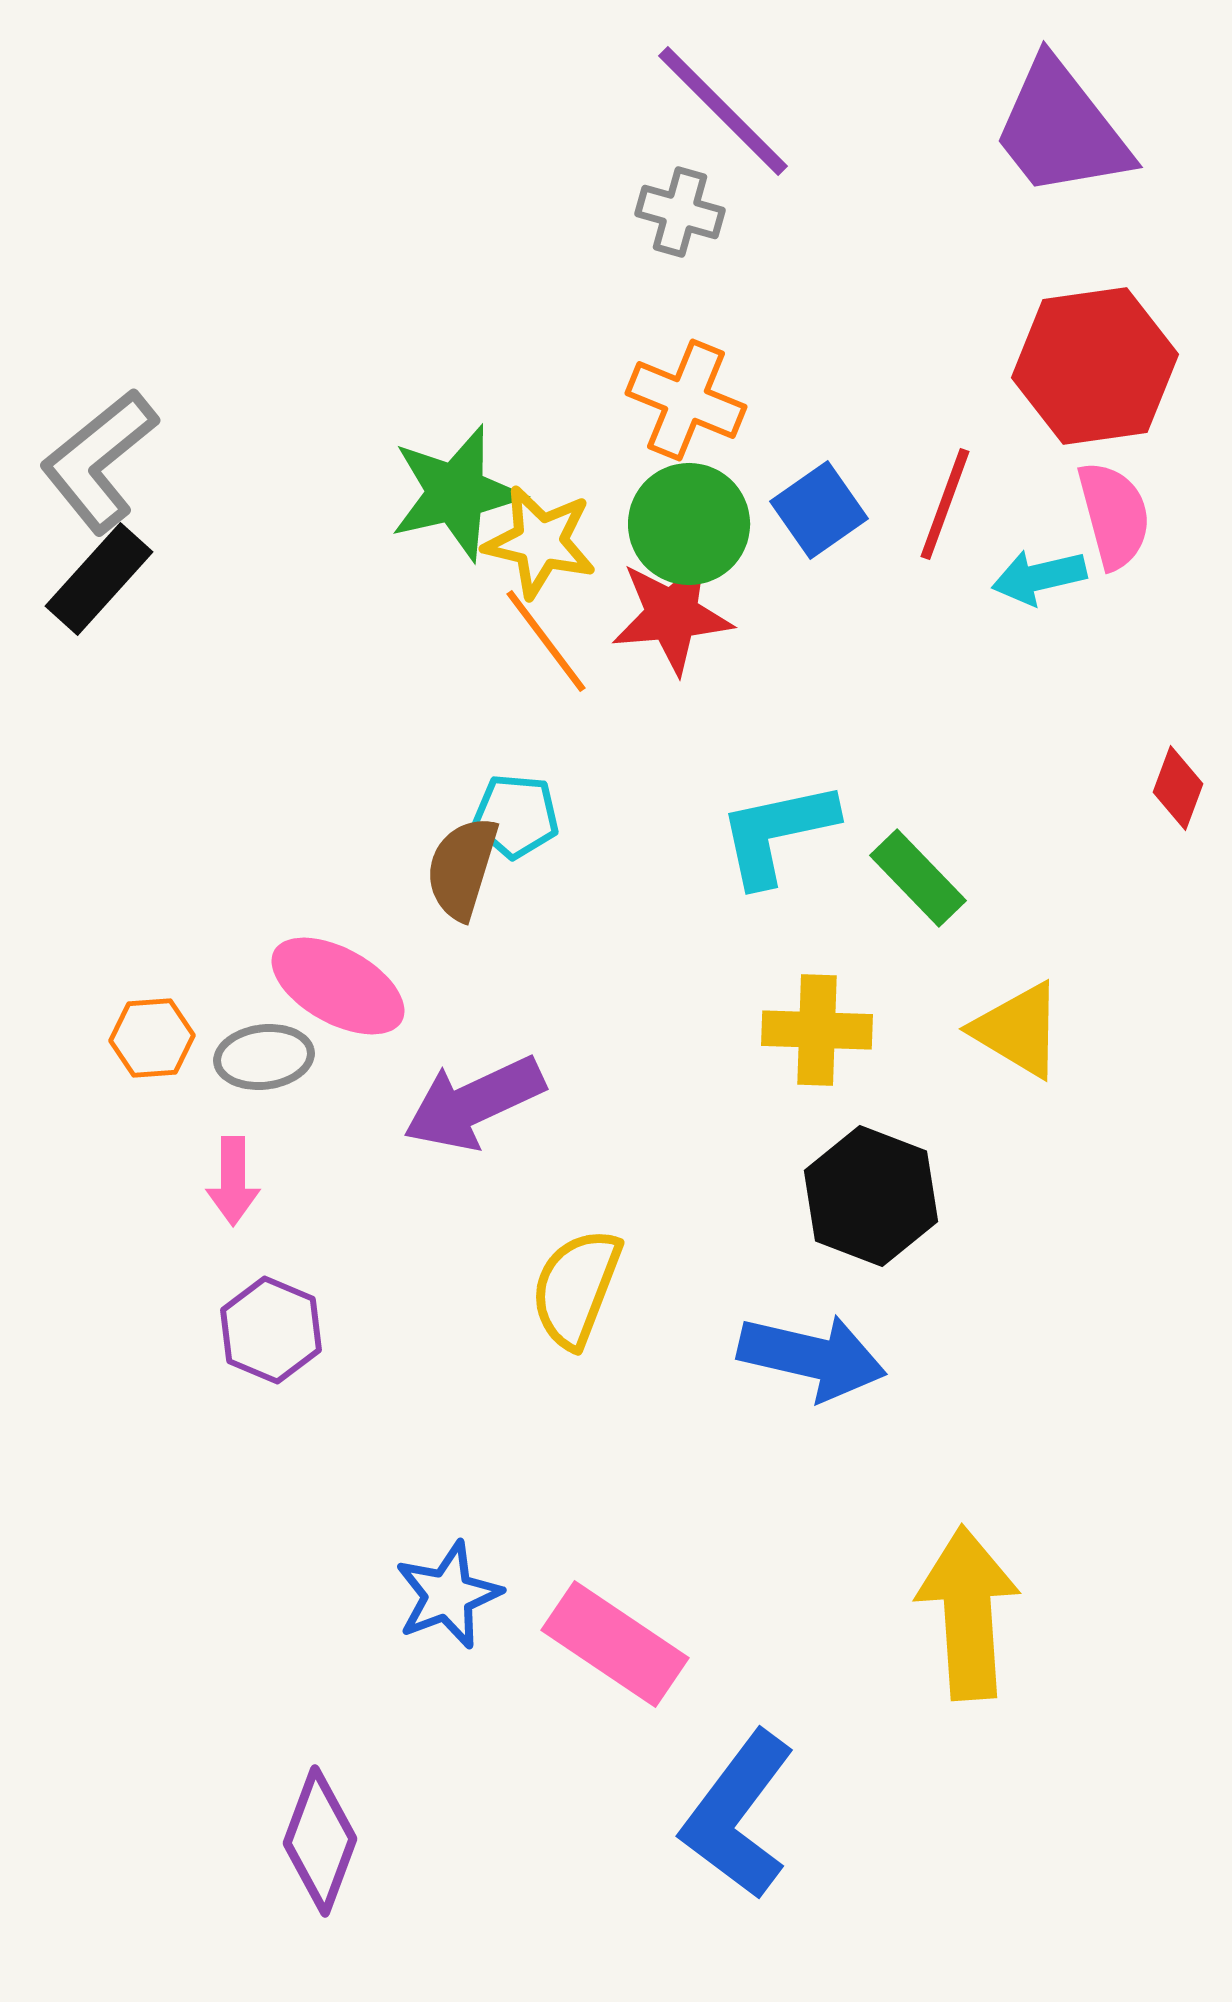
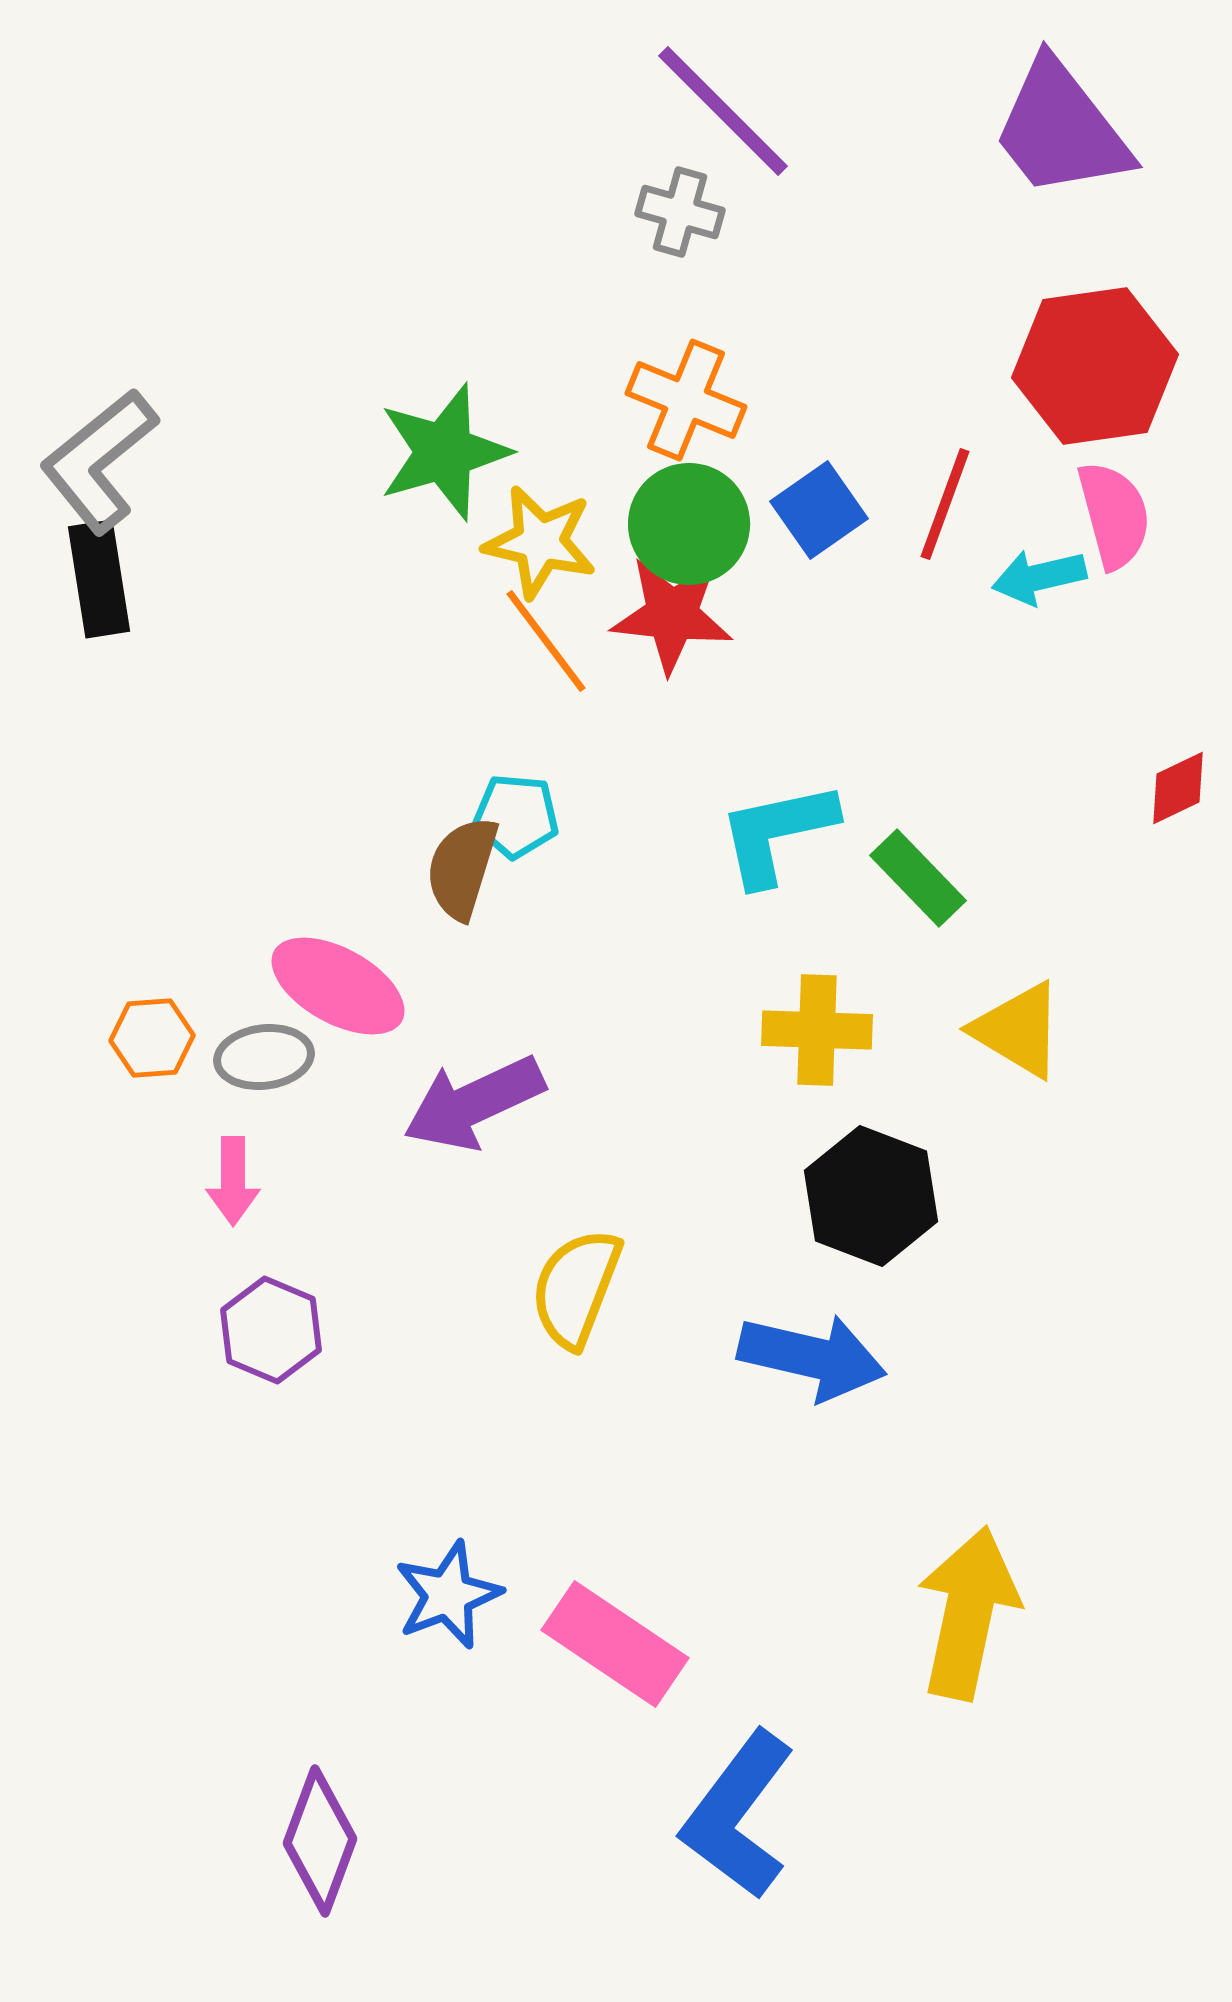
green star: moved 12 px left, 41 px up; rotated 3 degrees counterclockwise
black rectangle: rotated 51 degrees counterclockwise
red star: rotated 11 degrees clockwise
red diamond: rotated 44 degrees clockwise
yellow arrow: rotated 16 degrees clockwise
